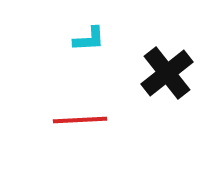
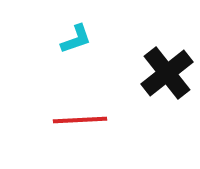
cyan L-shape: moved 13 px left; rotated 16 degrees counterclockwise
